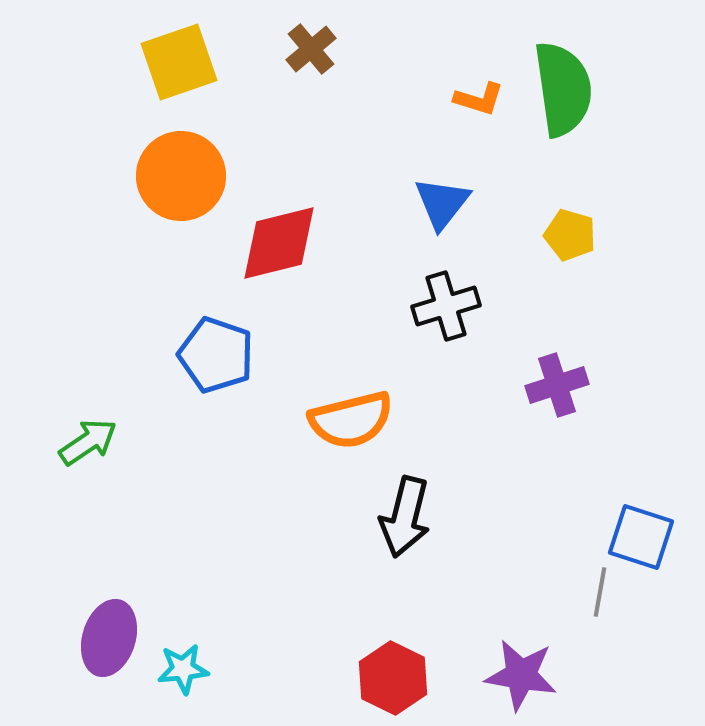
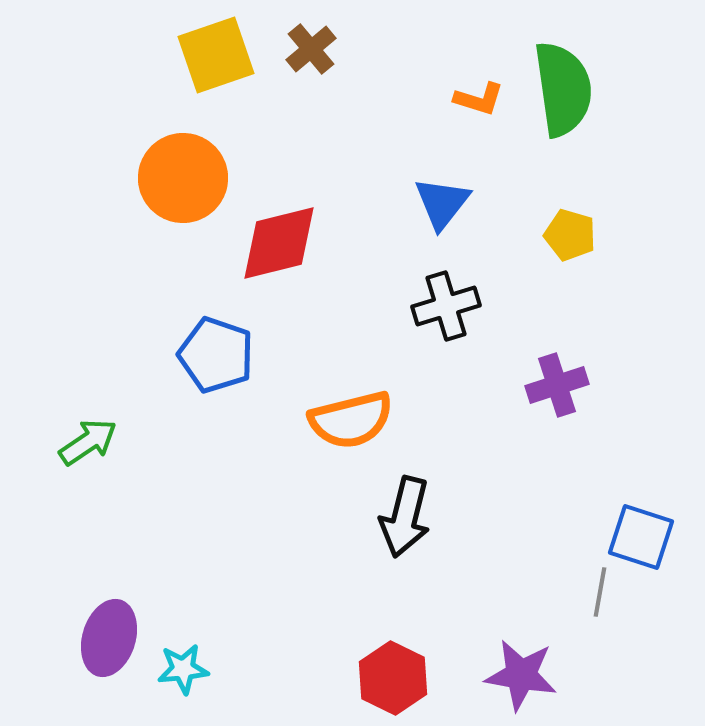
yellow square: moved 37 px right, 7 px up
orange circle: moved 2 px right, 2 px down
